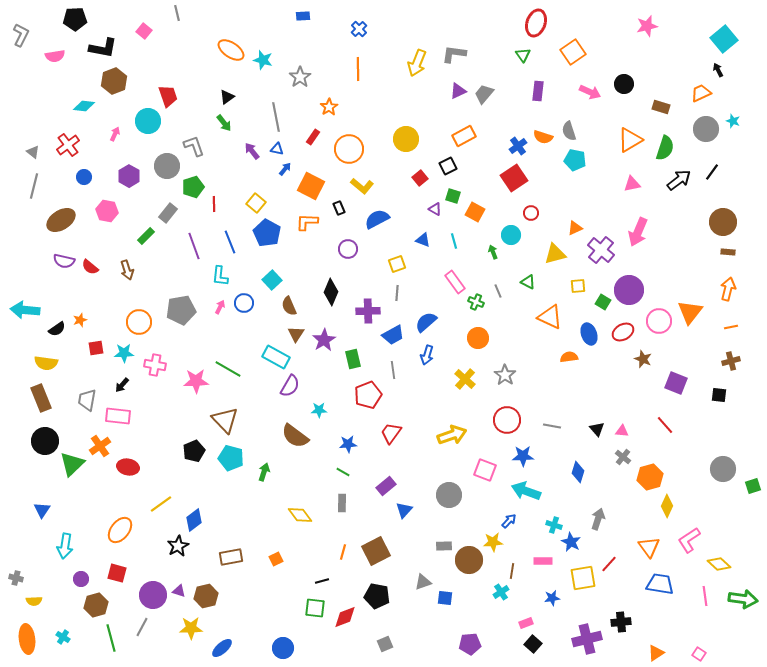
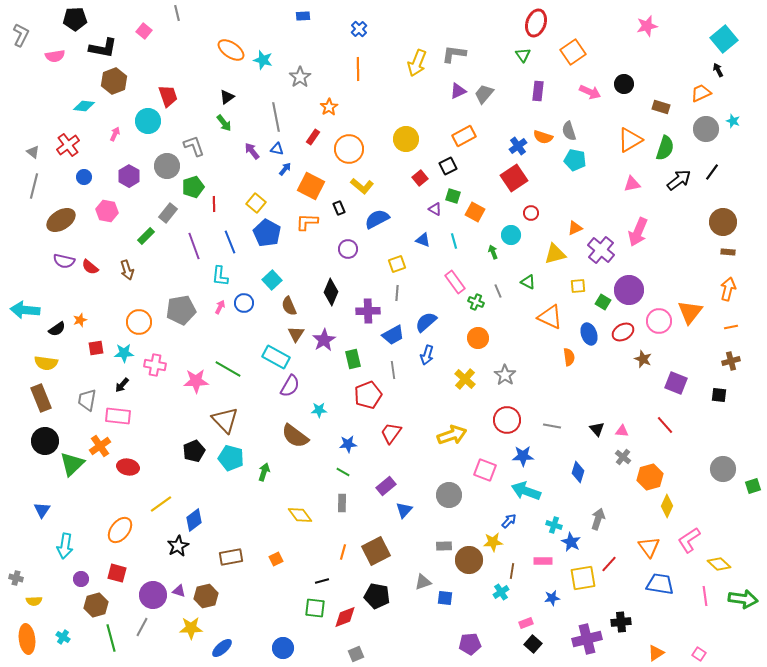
orange semicircle at (569, 357): rotated 90 degrees clockwise
gray square at (385, 644): moved 29 px left, 10 px down
